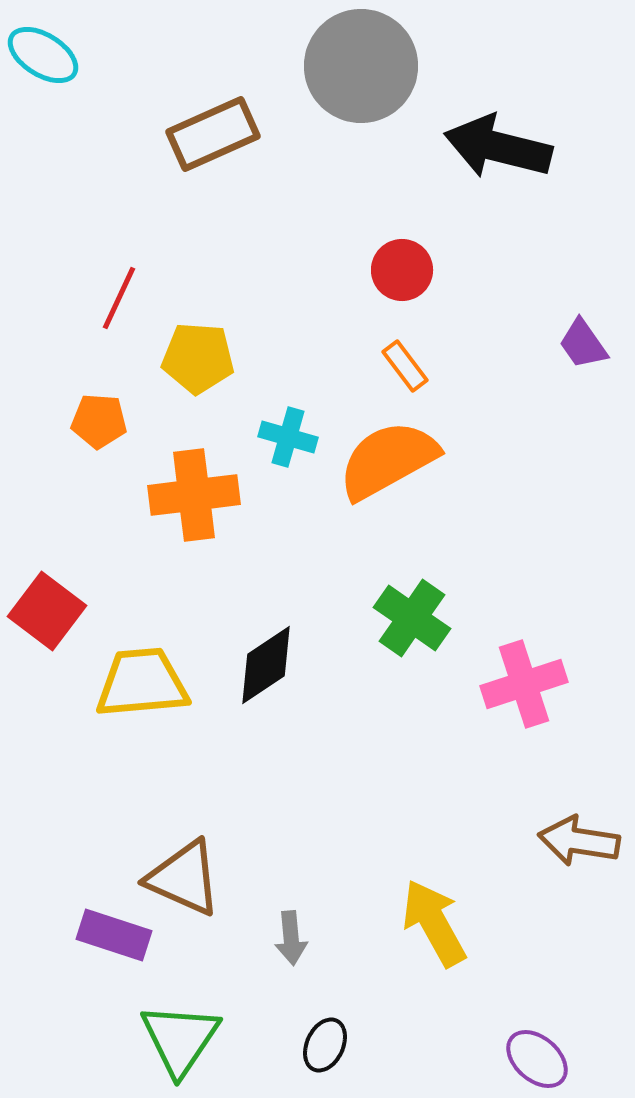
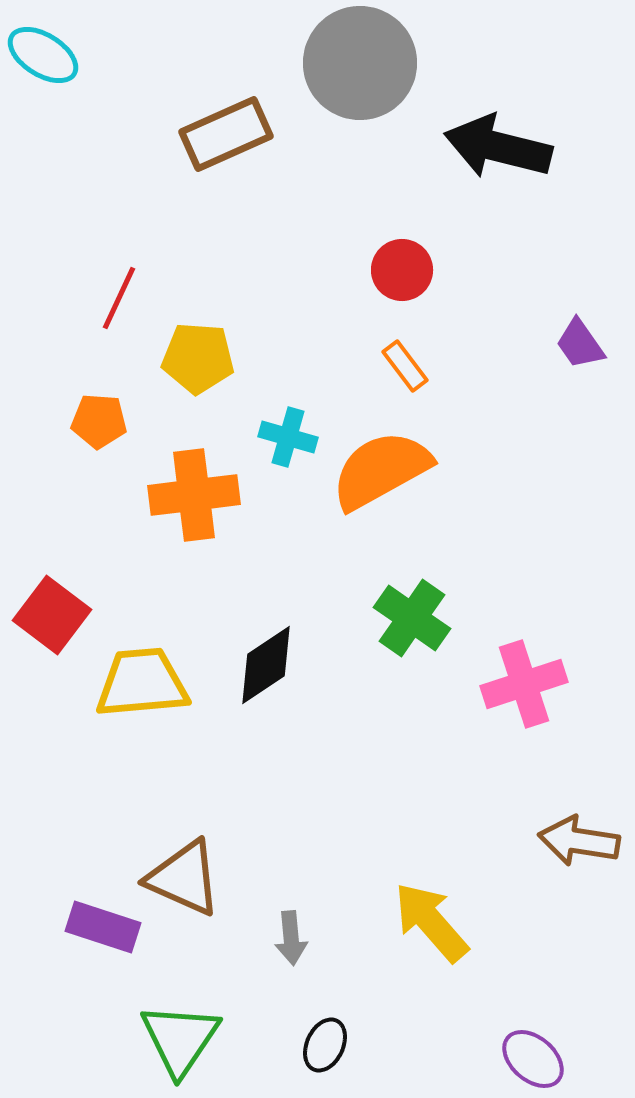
gray circle: moved 1 px left, 3 px up
brown rectangle: moved 13 px right
purple trapezoid: moved 3 px left
orange semicircle: moved 7 px left, 10 px down
red square: moved 5 px right, 4 px down
yellow arrow: moved 3 px left, 1 px up; rotated 12 degrees counterclockwise
purple rectangle: moved 11 px left, 8 px up
purple ellipse: moved 4 px left
